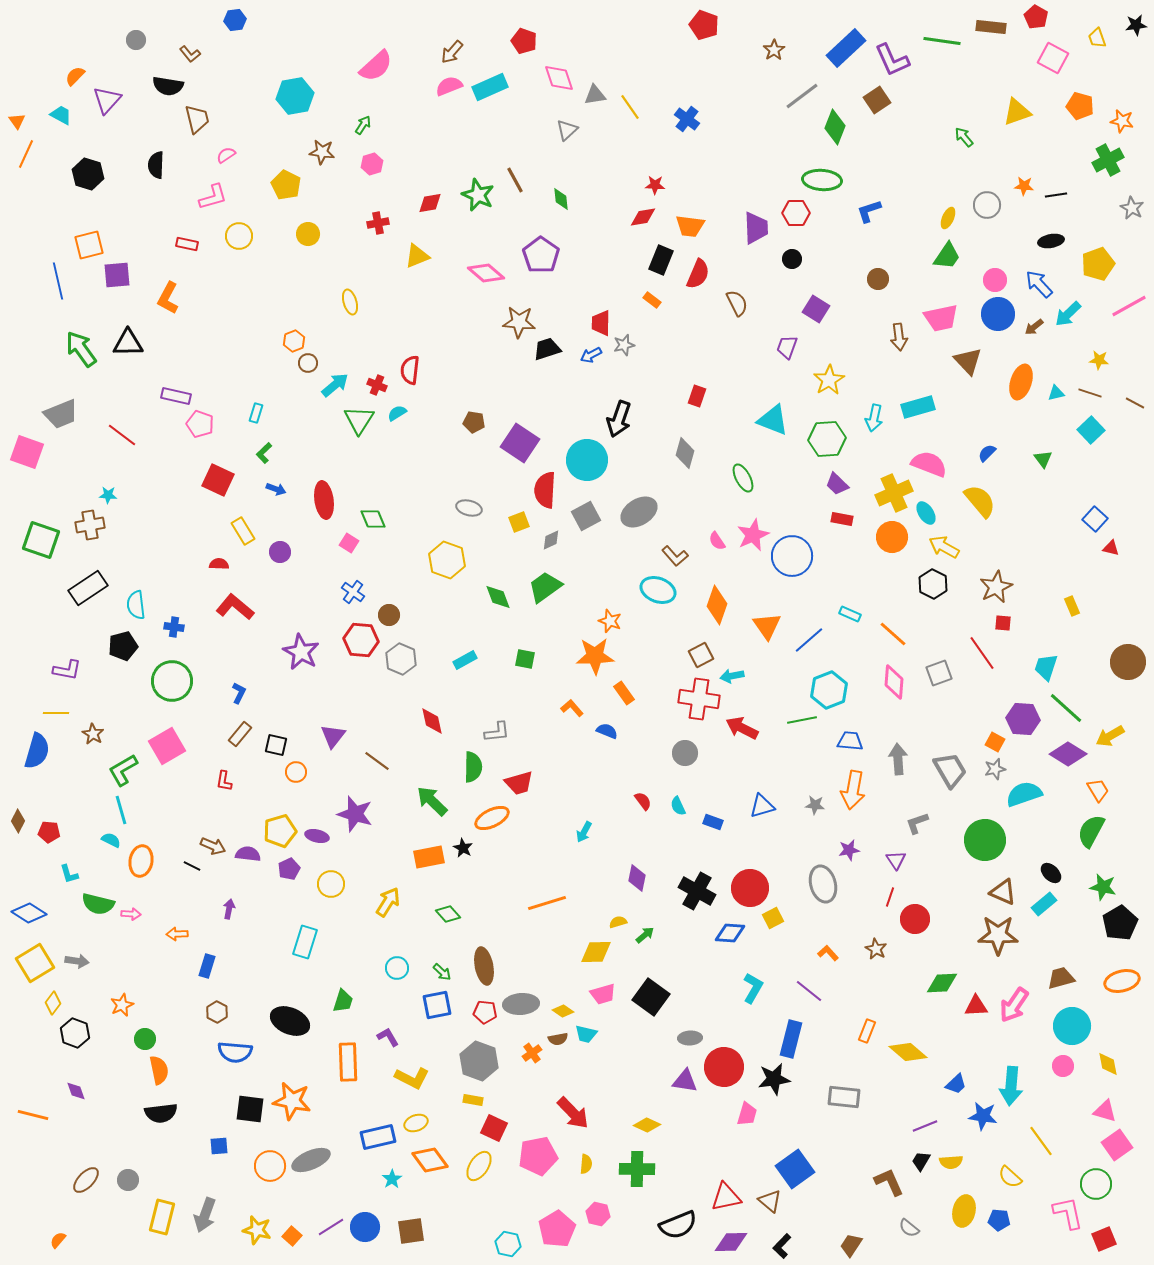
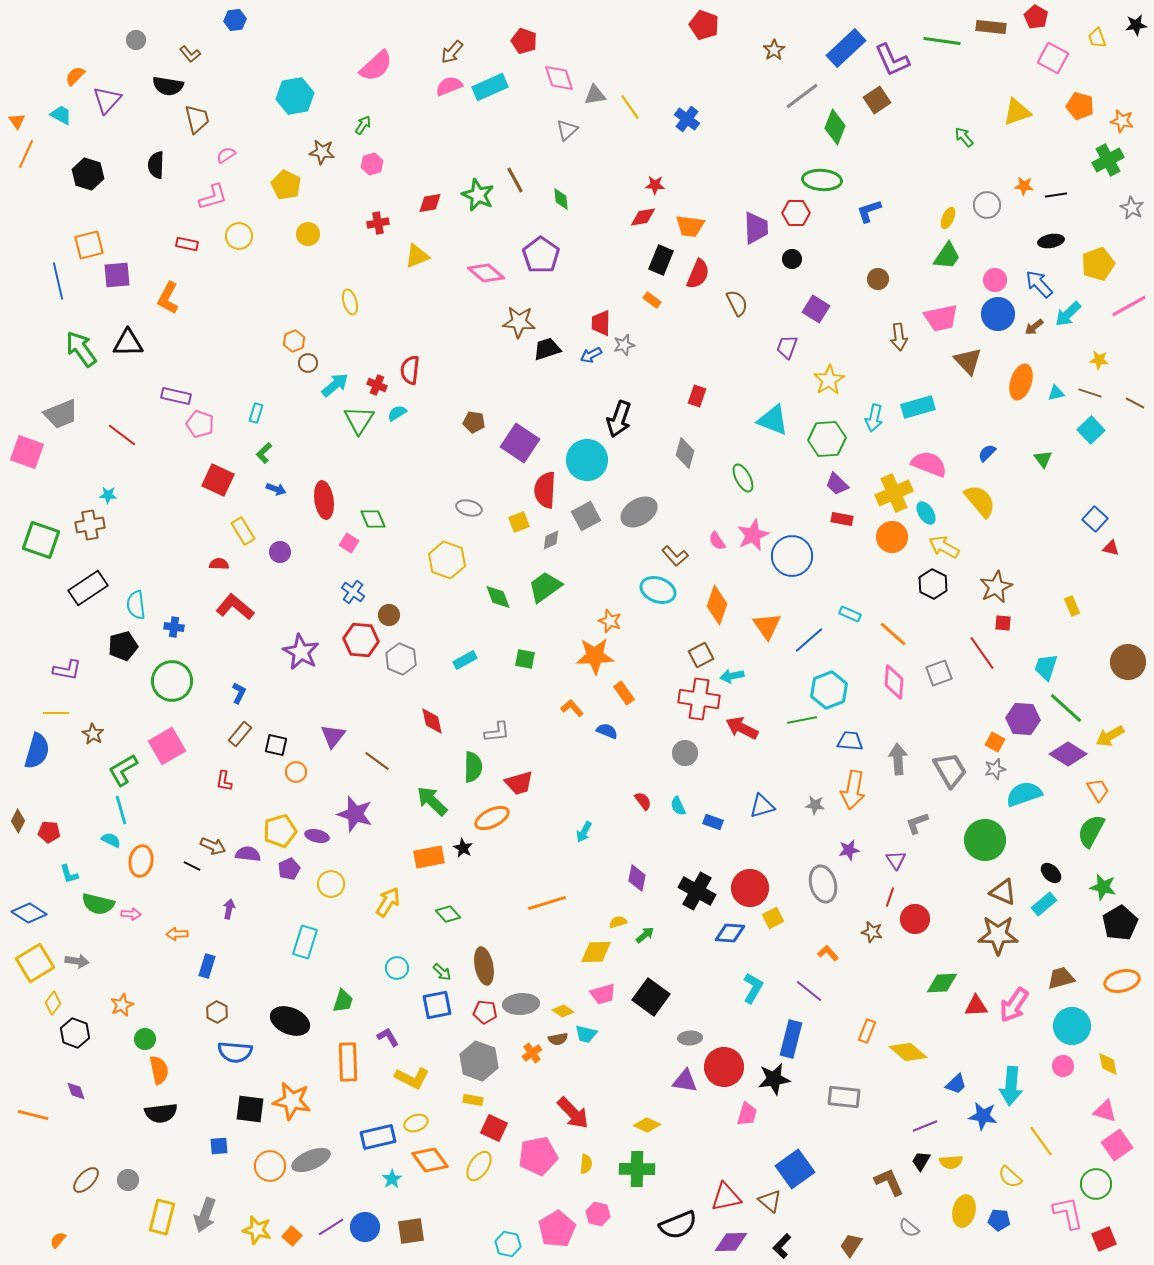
brown star at (876, 949): moved 4 px left, 17 px up; rotated 15 degrees counterclockwise
